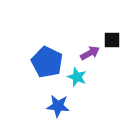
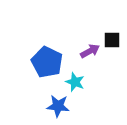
purple arrow: moved 2 px up
cyan star: moved 2 px left, 5 px down
